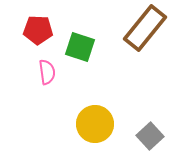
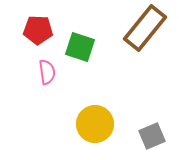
gray square: moved 2 px right; rotated 20 degrees clockwise
